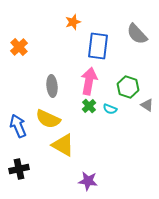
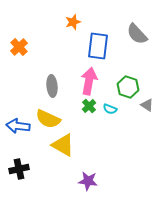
blue arrow: rotated 60 degrees counterclockwise
